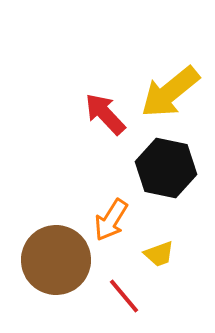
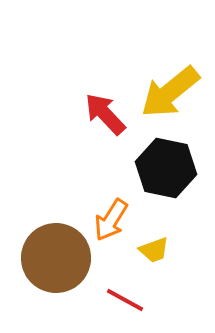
yellow trapezoid: moved 5 px left, 4 px up
brown circle: moved 2 px up
red line: moved 1 px right, 4 px down; rotated 21 degrees counterclockwise
